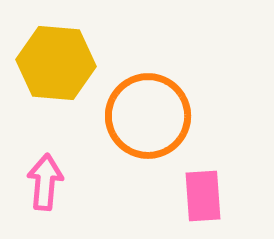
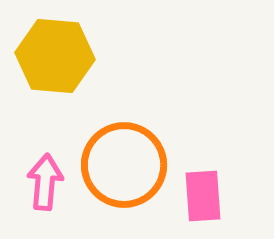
yellow hexagon: moved 1 px left, 7 px up
orange circle: moved 24 px left, 49 px down
